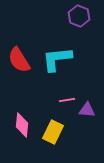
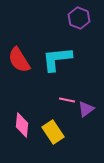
purple hexagon: moved 2 px down
pink line: rotated 21 degrees clockwise
purple triangle: moved 1 px left, 1 px up; rotated 42 degrees counterclockwise
yellow rectangle: rotated 60 degrees counterclockwise
